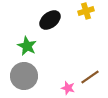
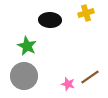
yellow cross: moved 2 px down
black ellipse: rotated 40 degrees clockwise
pink star: moved 4 px up
